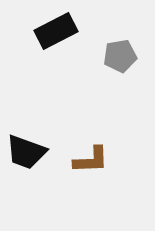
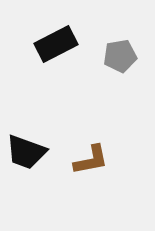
black rectangle: moved 13 px down
brown L-shape: rotated 9 degrees counterclockwise
